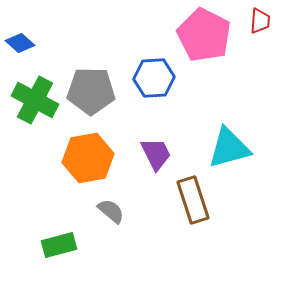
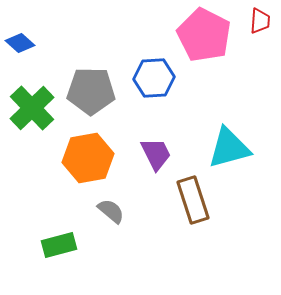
green cross: moved 3 px left, 8 px down; rotated 18 degrees clockwise
